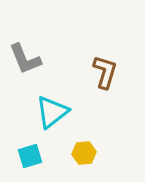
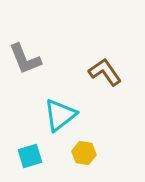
brown L-shape: rotated 52 degrees counterclockwise
cyan triangle: moved 8 px right, 3 px down
yellow hexagon: rotated 15 degrees clockwise
